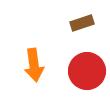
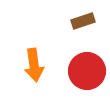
brown rectangle: moved 1 px right, 2 px up
